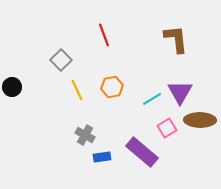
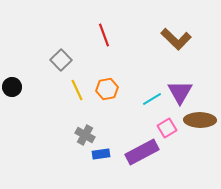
brown L-shape: rotated 140 degrees clockwise
orange hexagon: moved 5 px left, 2 px down
purple rectangle: rotated 68 degrees counterclockwise
blue rectangle: moved 1 px left, 3 px up
